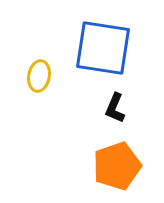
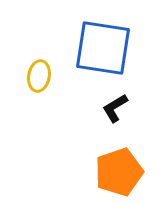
black L-shape: rotated 36 degrees clockwise
orange pentagon: moved 2 px right, 6 px down
